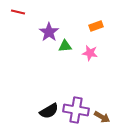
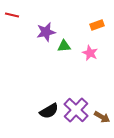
red line: moved 6 px left, 3 px down
orange rectangle: moved 1 px right, 1 px up
purple star: moved 3 px left; rotated 24 degrees clockwise
green triangle: moved 1 px left
pink star: rotated 14 degrees clockwise
purple cross: rotated 35 degrees clockwise
